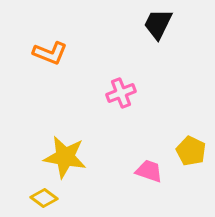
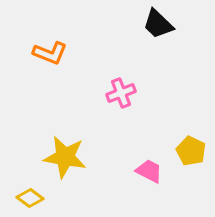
black trapezoid: rotated 72 degrees counterclockwise
pink trapezoid: rotated 8 degrees clockwise
yellow diamond: moved 14 px left
